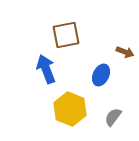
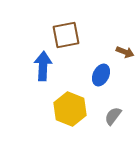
blue arrow: moved 3 px left, 3 px up; rotated 24 degrees clockwise
gray semicircle: moved 1 px up
